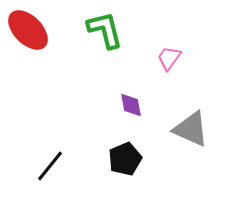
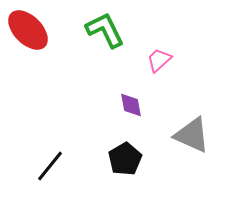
green L-shape: rotated 12 degrees counterclockwise
pink trapezoid: moved 10 px left, 2 px down; rotated 12 degrees clockwise
gray triangle: moved 1 px right, 6 px down
black pentagon: rotated 8 degrees counterclockwise
